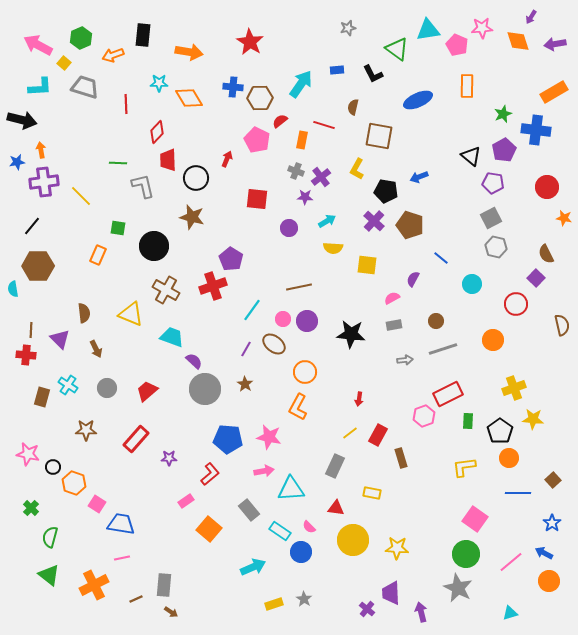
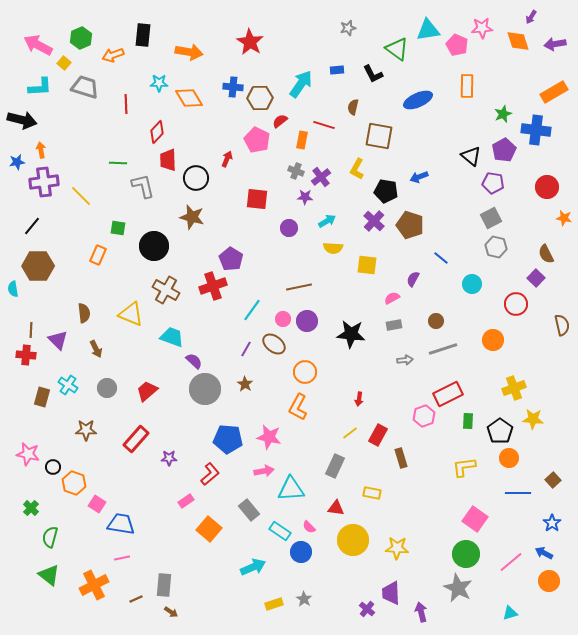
purple triangle at (60, 339): moved 2 px left, 1 px down
